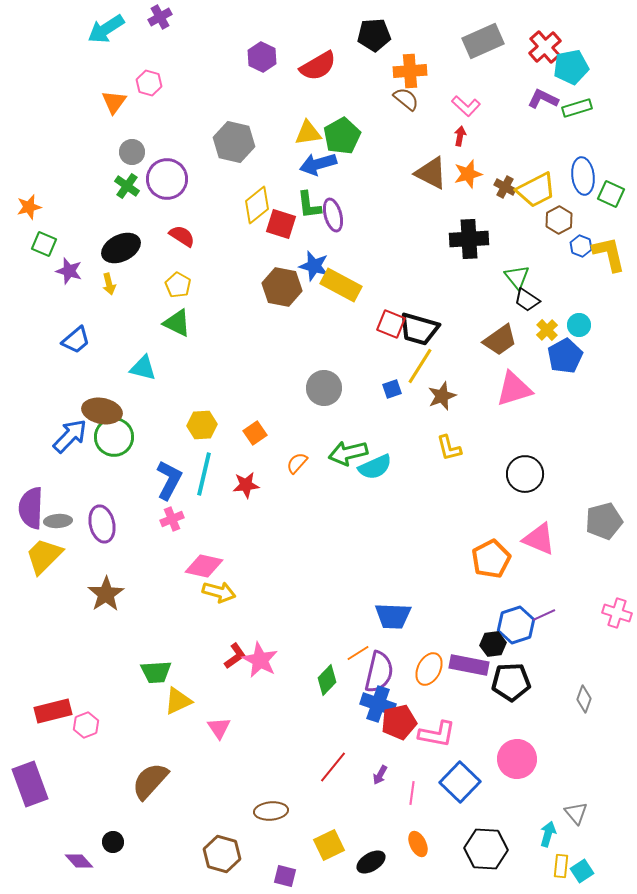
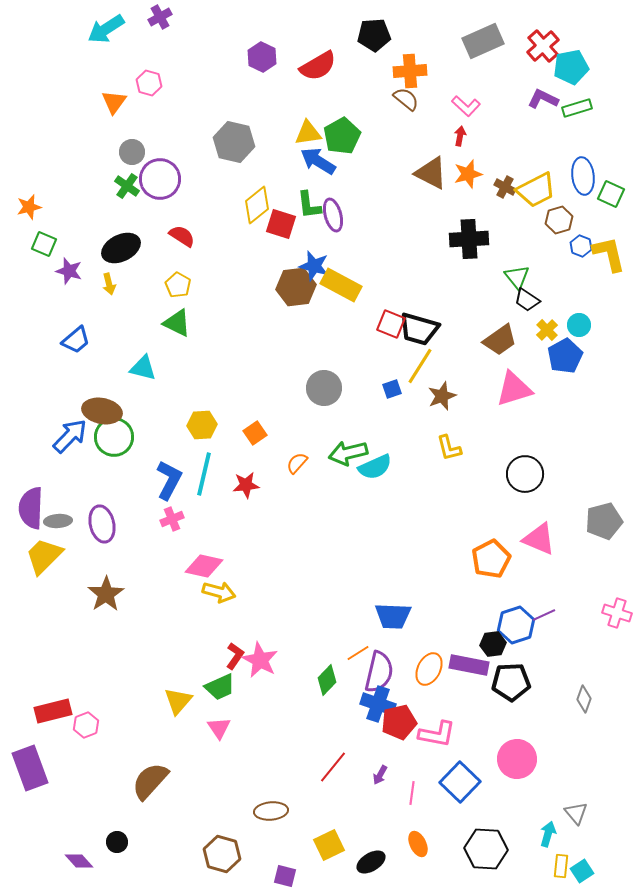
red cross at (545, 47): moved 2 px left, 1 px up
blue arrow at (318, 164): moved 3 px up; rotated 48 degrees clockwise
purple circle at (167, 179): moved 7 px left
brown hexagon at (559, 220): rotated 12 degrees clockwise
brown hexagon at (282, 287): moved 14 px right; rotated 18 degrees counterclockwise
red L-shape at (235, 656): rotated 20 degrees counterclockwise
green trapezoid at (156, 672): moved 64 px right, 15 px down; rotated 20 degrees counterclockwise
yellow triangle at (178, 701): rotated 24 degrees counterclockwise
purple rectangle at (30, 784): moved 16 px up
black circle at (113, 842): moved 4 px right
